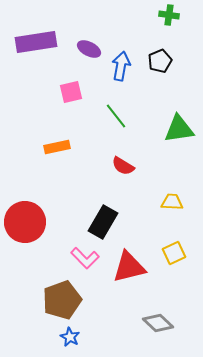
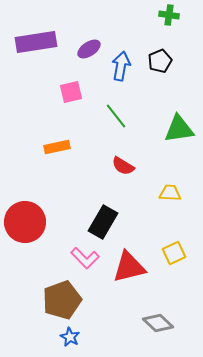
purple ellipse: rotated 60 degrees counterclockwise
yellow trapezoid: moved 2 px left, 9 px up
